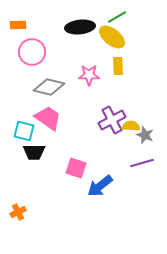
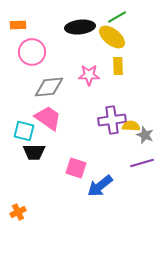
gray diamond: rotated 20 degrees counterclockwise
purple cross: rotated 20 degrees clockwise
